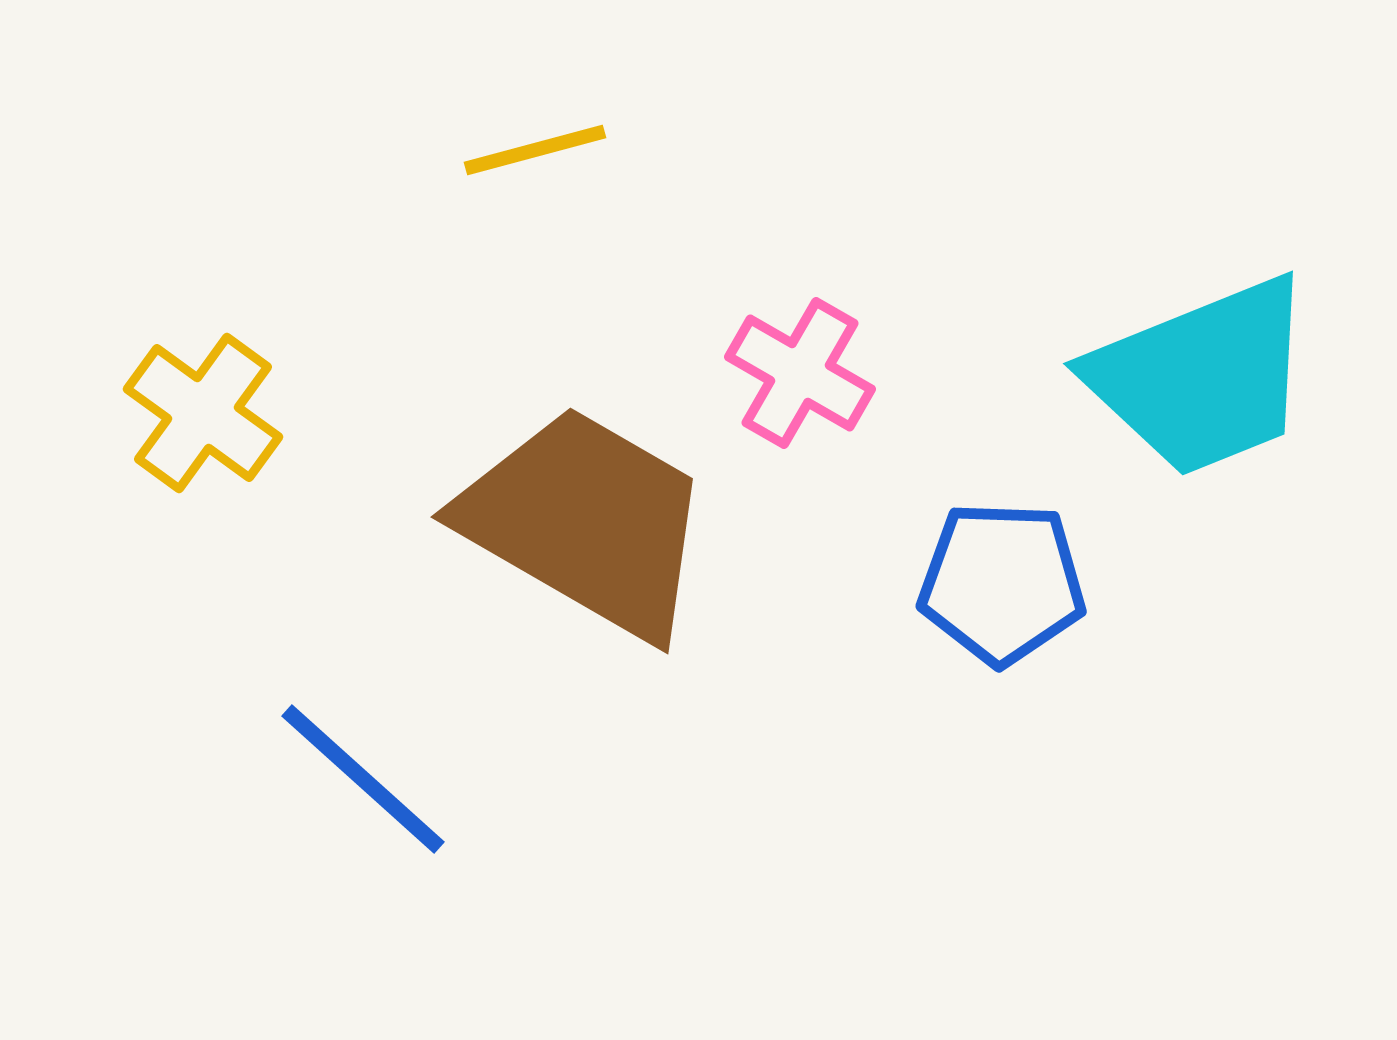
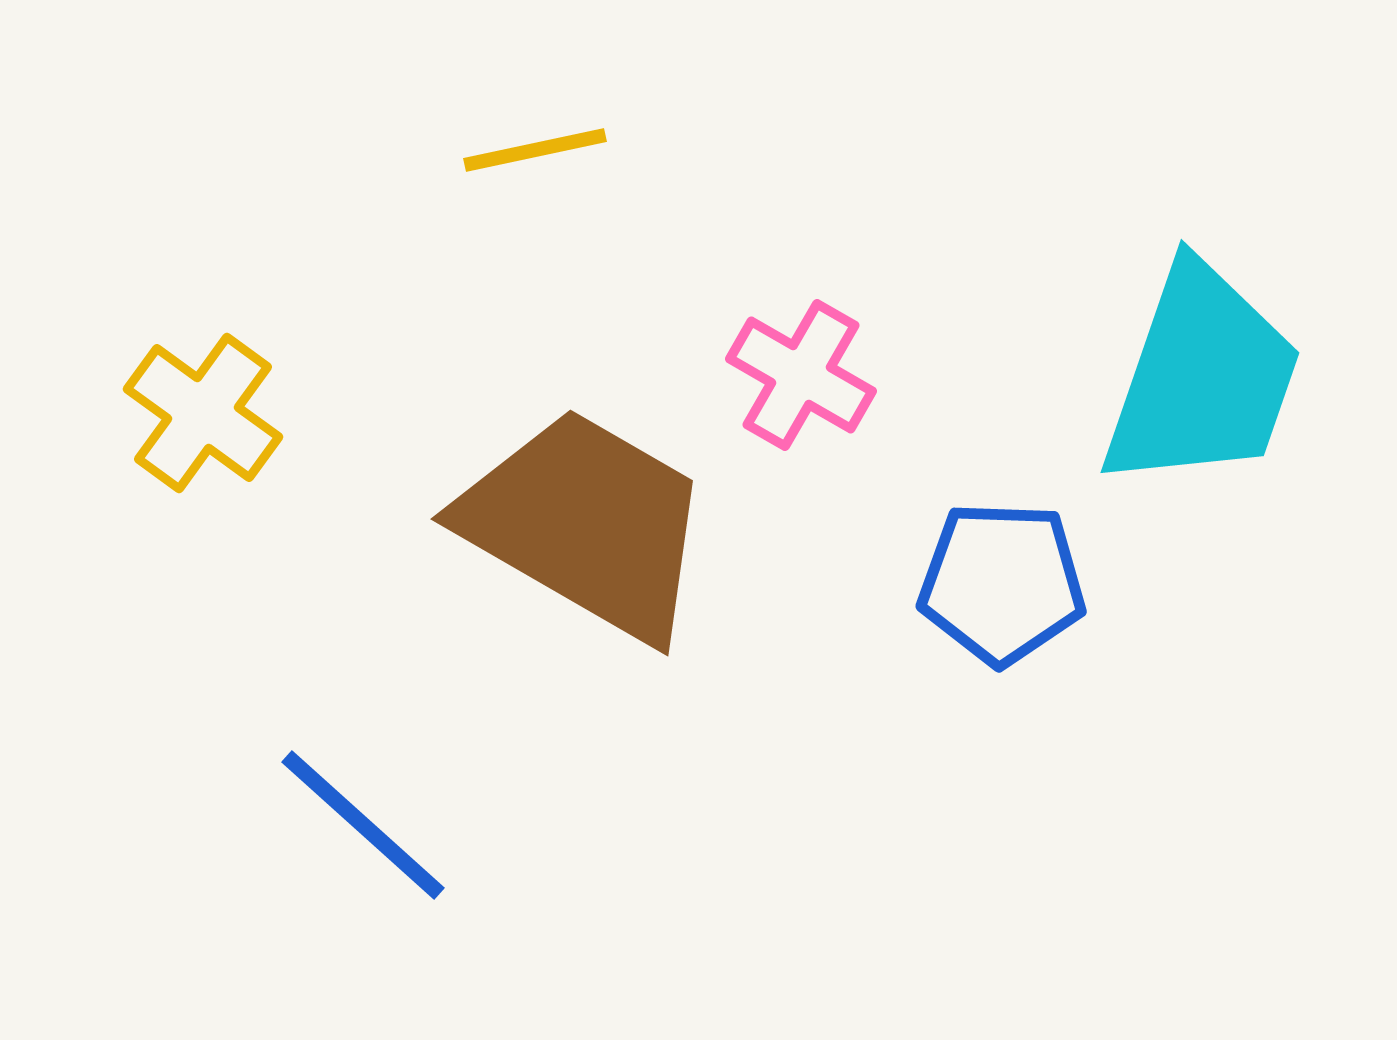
yellow line: rotated 3 degrees clockwise
pink cross: moved 1 px right, 2 px down
cyan trapezoid: rotated 49 degrees counterclockwise
brown trapezoid: moved 2 px down
blue line: moved 46 px down
